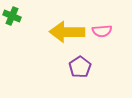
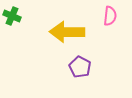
pink semicircle: moved 8 px right, 15 px up; rotated 78 degrees counterclockwise
purple pentagon: rotated 10 degrees counterclockwise
